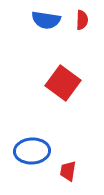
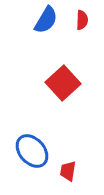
blue semicircle: rotated 68 degrees counterclockwise
red square: rotated 12 degrees clockwise
blue ellipse: rotated 52 degrees clockwise
